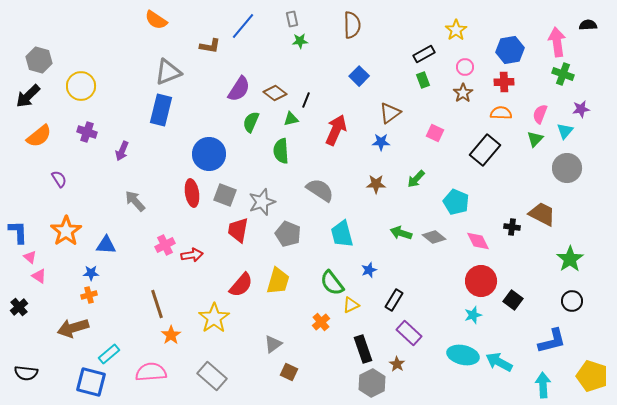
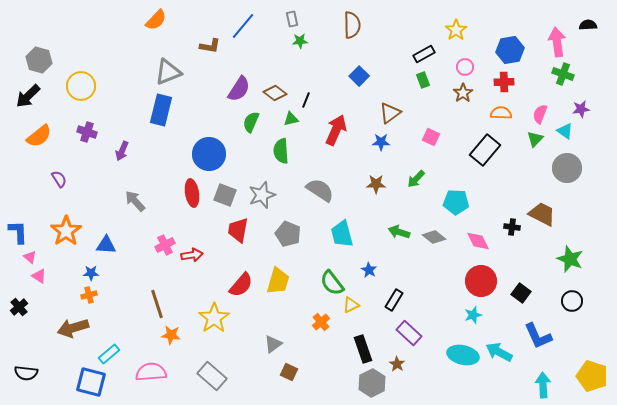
orange semicircle at (156, 20): rotated 80 degrees counterclockwise
cyan triangle at (565, 131): rotated 36 degrees counterclockwise
pink square at (435, 133): moved 4 px left, 4 px down
gray star at (262, 202): moved 7 px up
cyan pentagon at (456, 202): rotated 20 degrees counterclockwise
green arrow at (401, 233): moved 2 px left, 1 px up
green star at (570, 259): rotated 16 degrees counterclockwise
blue star at (369, 270): rotated 21 degrees counterclockwise
black square at (513, 300): moved 8 px right, 7 px up
orange star at (171, 335): rotated 30 degrees counterclockwise
blue L-shape at (552, 341): moved 14 px left, 5 px up; rotated 80 degrees clockwise
cyan arrow at (499, 362): moved 10 px up
